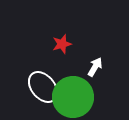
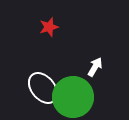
red star: moved 13 px left, 17 px up
white ellipse: moved 1 px down
